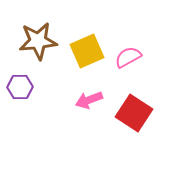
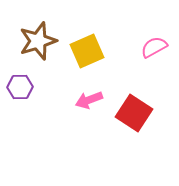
brown star: rotated 12 degrees counterclockwise
pink semicircle: moved 26 px right, 10 px up
